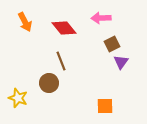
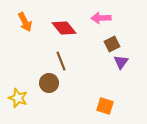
orange square: rotated 18 degrees clockwise
